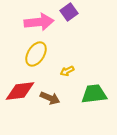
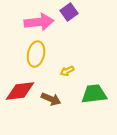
yellow ellipse: rotated 20 degrees counterclockwise
brown arrow: moved 1 px right, 1 px down
